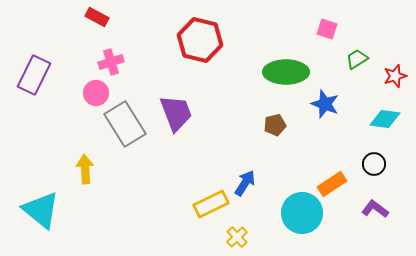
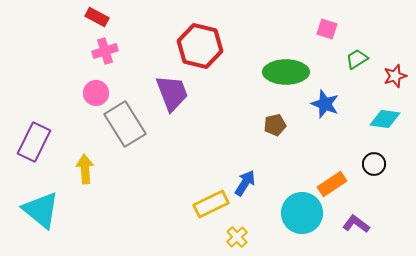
red hexagon: moved 6 px down
pink cross: moved 6 px left, 11 px up
purple rectangle: moved 67 px down
purple trapezoid: moved 4 px left, 20 px up
purple L-shape: moved 19 px left, 15 px down
